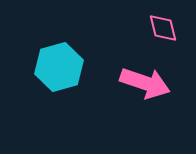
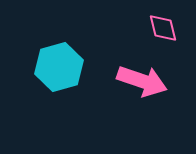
pink arrow: moved 3 px left, 2 px up
